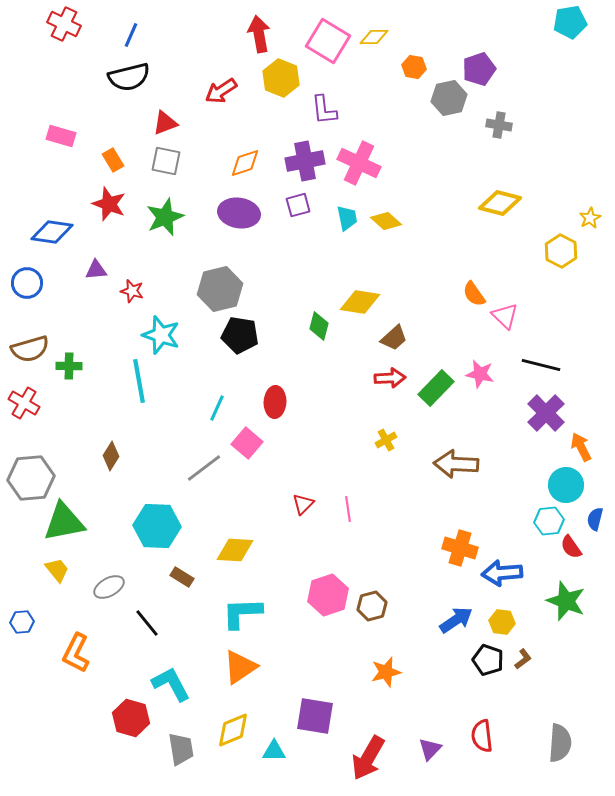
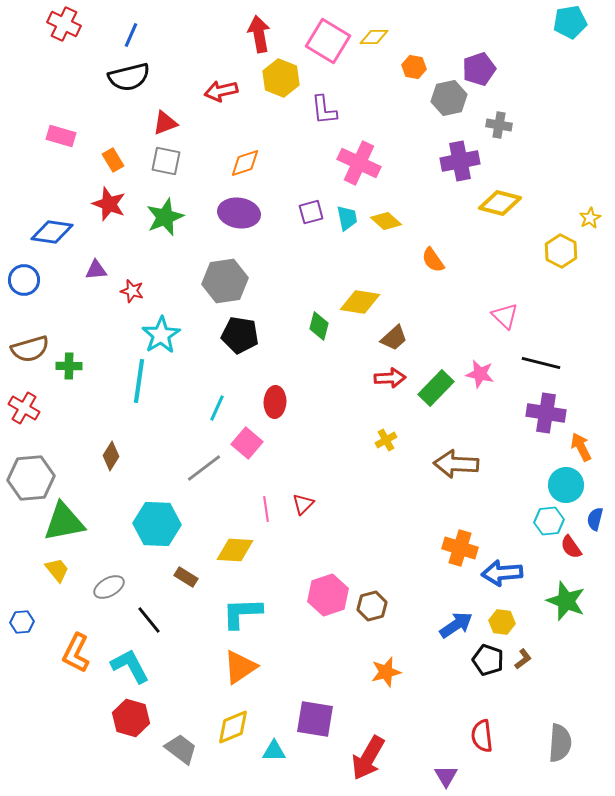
red arrow at (221, 91): rotated 20 degrees clockwise
purple cross at (305, 161): moved 155 px right
purple square at (298, 205): moved 13 px right, 7 px down
blue circle at (27, 283): moved 3 px left, 3 px up
gray hexagon at (220, 289): moved 5 px right, 8 px up; rotated 6 degrees clockwise
orange semicircle at (474, 294): moved 41 px left, 34 px up
cyan star at (161, 335): rotated 21 degrees clockwise
black line at (541, 365): moved 2 px up
cyan line at (139, 381): rotated 18 degrees clockwise
red cross at (24, 403): moved 5 px down
purple cross at (546, 413): rotated 36 degrees counterclockwise
pink line at (348, 509): moved 82 px left
cyan hexagon at (157, 526): moved 2 px up
brown rectangle at (182, 577): moved 4 px right
blue arrow at (456, 620): moved 5 px down
black line at (147, 623): moved 2 px right, 3 px up
cyan L-shape at (171, 684): moved 41 px left, 18 px up
purple square at (315, 716): moved 3 px down
yellow diamond at (233, 730): moved 3 px up
gray trapezoid at (181, 749): rotated 44 degrees counterclockwise
purple triangle at (430, 749): moved 16 px right, 27 px down; rotated 15 degrees counterclockwise
